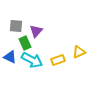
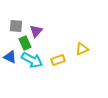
yellow triangle: moved 3 px right, 3 px up
